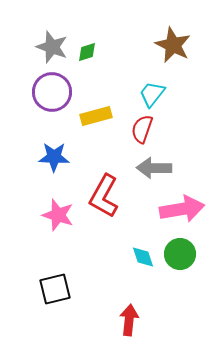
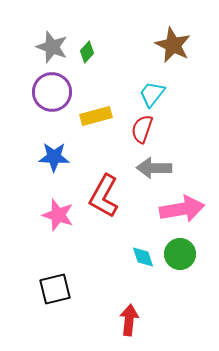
green diamond: rotated 30 degrees counterclockwise
